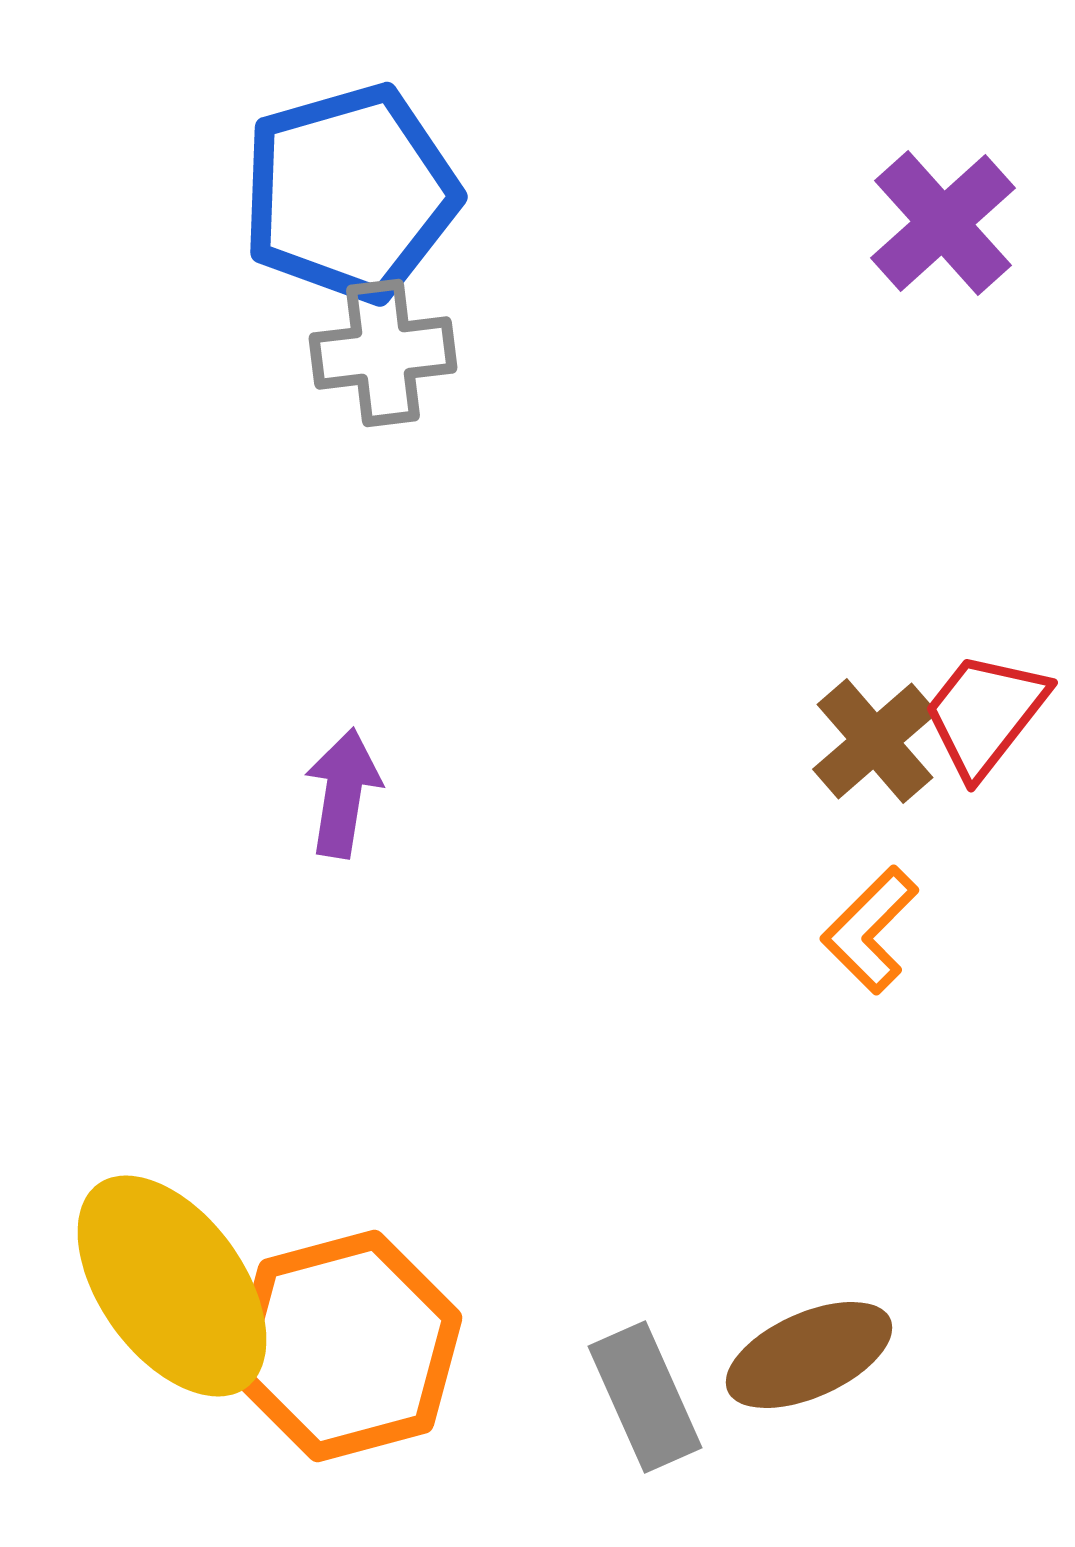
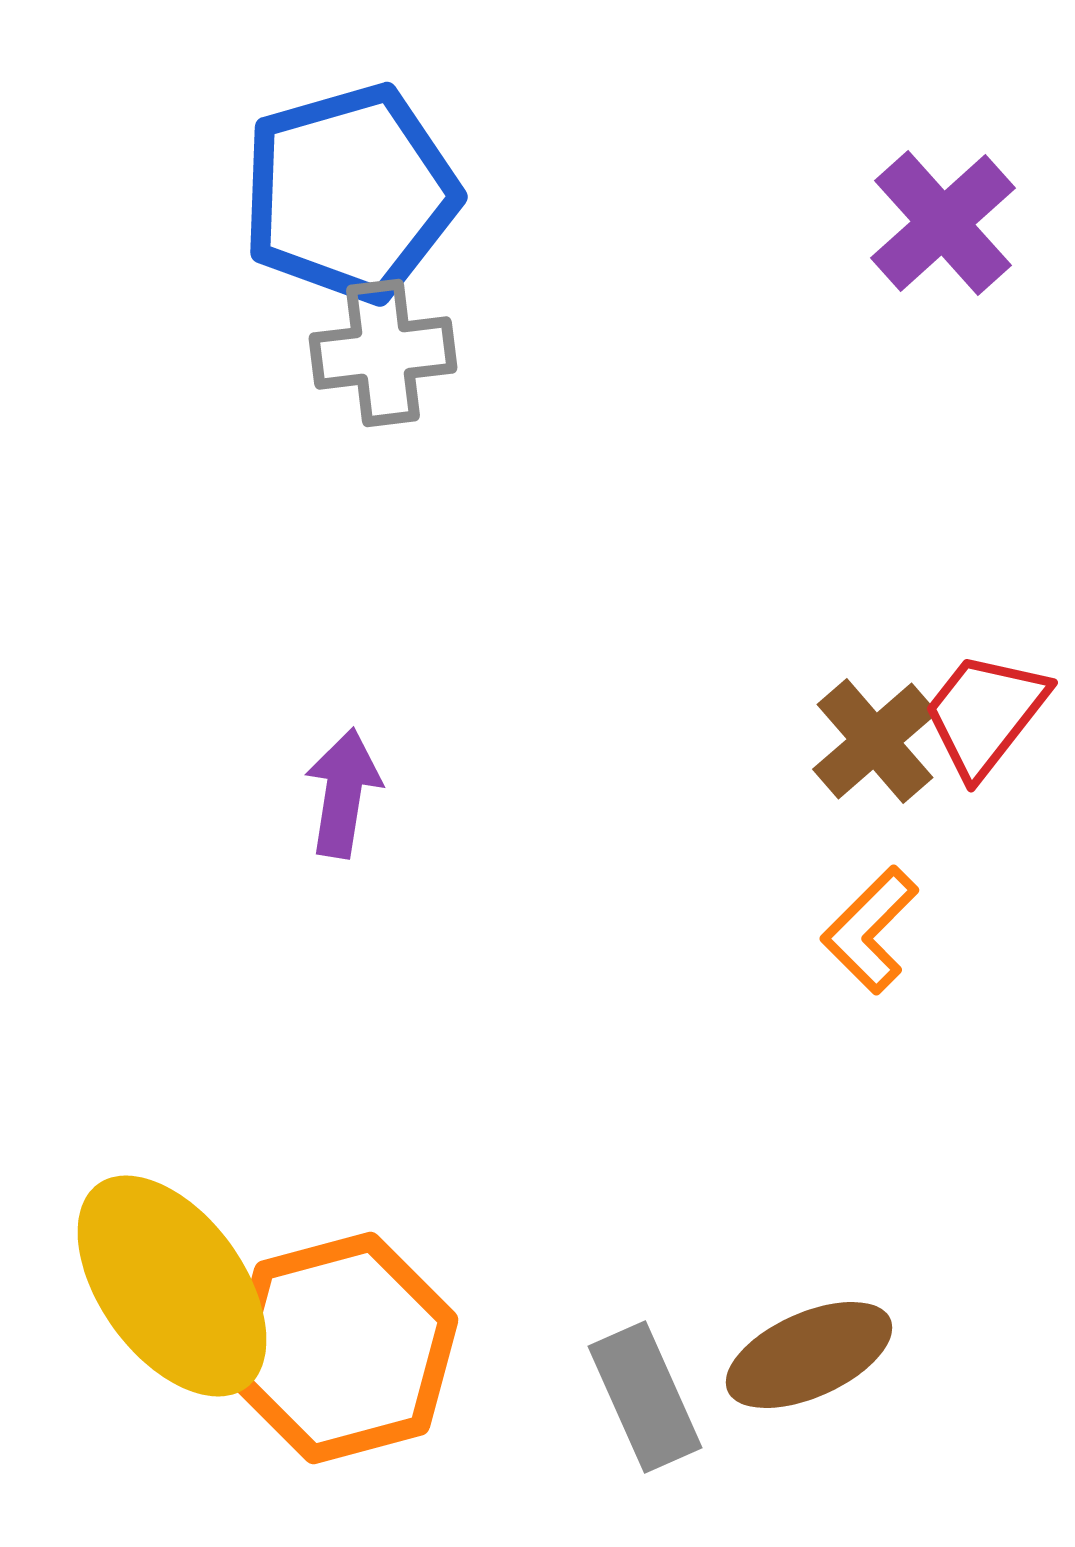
orange hexagon: moved 4 px left, 2 px down
